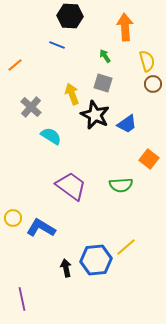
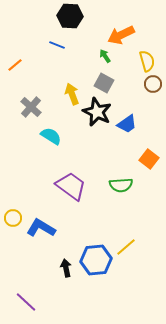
orange arrow: moved 4 px left, 8 px down; rotated 112 degrees counterclockwise
gray square: moved 1 px right; rotated 12 degrees clockwise
black star: moved 2 px right, 3 px up
purple line: moved 4 px right, 3 px down; rotated 35 degrees counterclockwise
